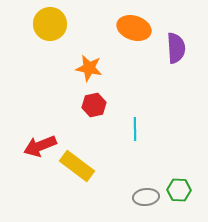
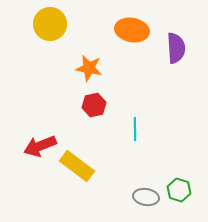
orange ellipse: moved 2 px left, 2 px down; rotated 8 degrees counterclockwise
green hexagon: rotated 15 degrees clockwise
gray ellipse: rotated 15 degrees clockwise
